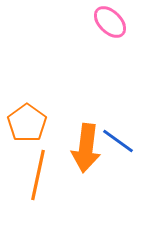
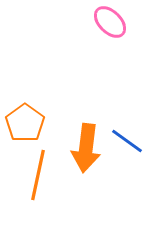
orange pentagon: moved 2 px left
blue line: moved 9 px right
